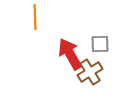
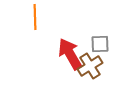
brown cross: moved 6 px up
